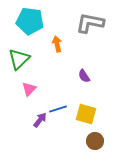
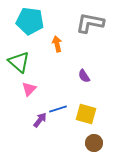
green triangle: moved 3 px down; rotated 35 degrees counterclockwise
brown circle: moved 1 px left, 2 px down
